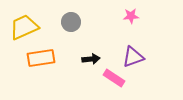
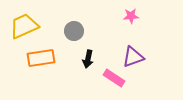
gray circle: moved 3 px right, 9 px down
yellow trapezoid: moved 1 px up
black arrow: moved 3 px left; rotated 108 degrees clockwise
